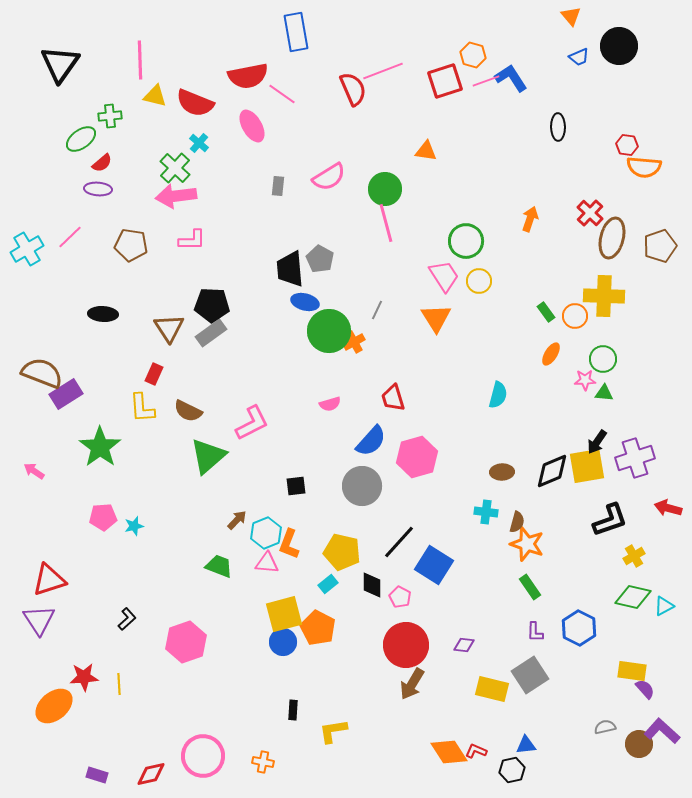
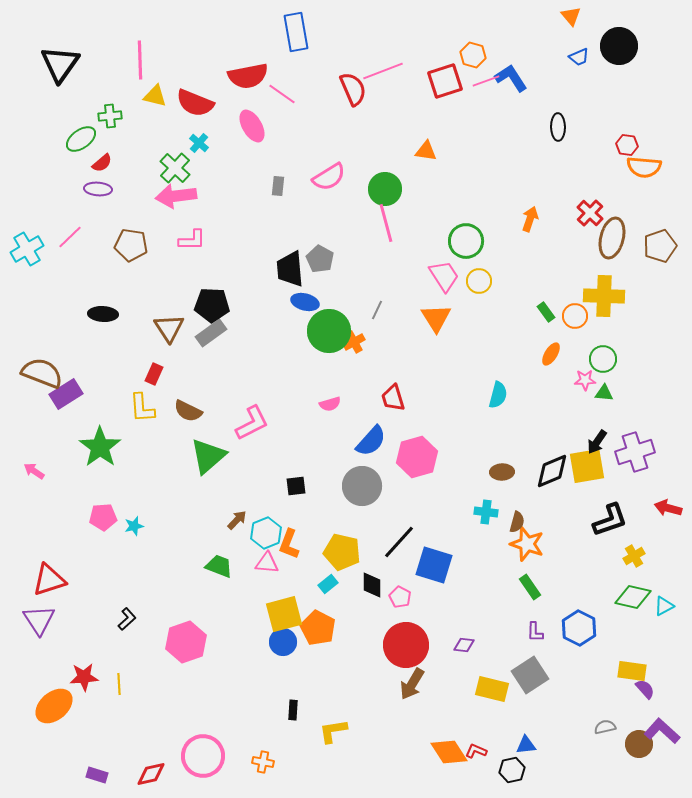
purple cross at (635, 458): moved 6 px up
blue square at (434, 565): rotated 15 degrees counterclockwise
